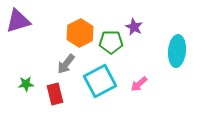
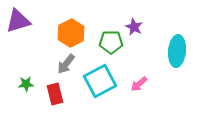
orange hexagon: moved 9 px left
